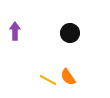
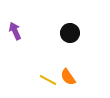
purple arrow: rotated 24 degrees counterclockwise
